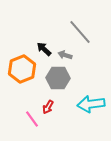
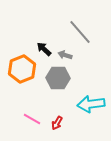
red arrow: moved 9 px right, 16 px down
pink line: rotated 24 degrees counterclockwise
